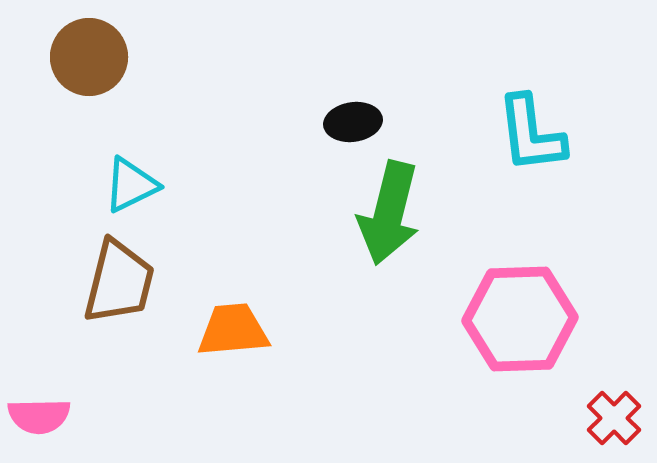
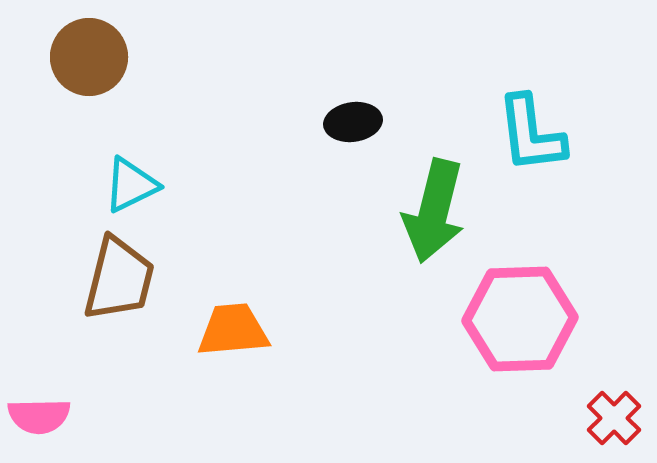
green arrow: moved 45 px right, 2 px up
brown trapezoid: moved 3 px up
